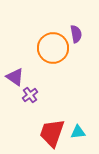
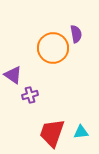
purple triangle: moved 2 px left, 2 px up
purple cross: rotated 21 degrees clockwise
cyan triangle: moved 3 px right
